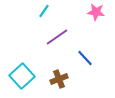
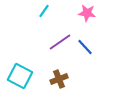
pink star: moved 9 px left, 1 px down
purple line: moved 3 px right, 5 px down
blue line: moved 11 px up
cyan square: moved 2 px left; rotated 20 degrees counterclockwise
